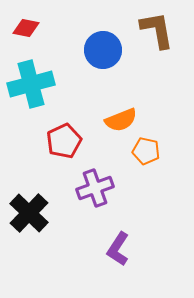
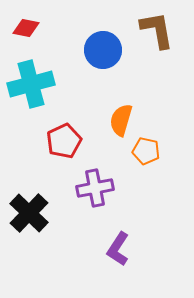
orange semicircle: rotated 128 degrees clockwise
purple cross: rotated 9 degrees clockwise
